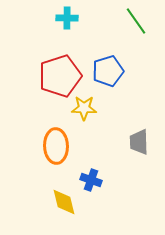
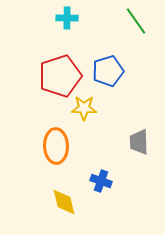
blue cross: moved 10 px right, 1 px down
